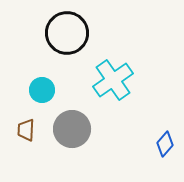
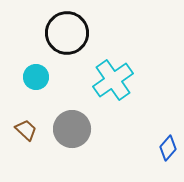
cyan circle: moved 6 px left, 13 px up
brown trapezoid: rotated 130 degrees clockwise
blue diamond: moved 3 px right, 4 px down
